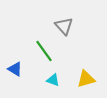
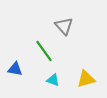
blue triangle: rotated 21 degrees counterclockwise
